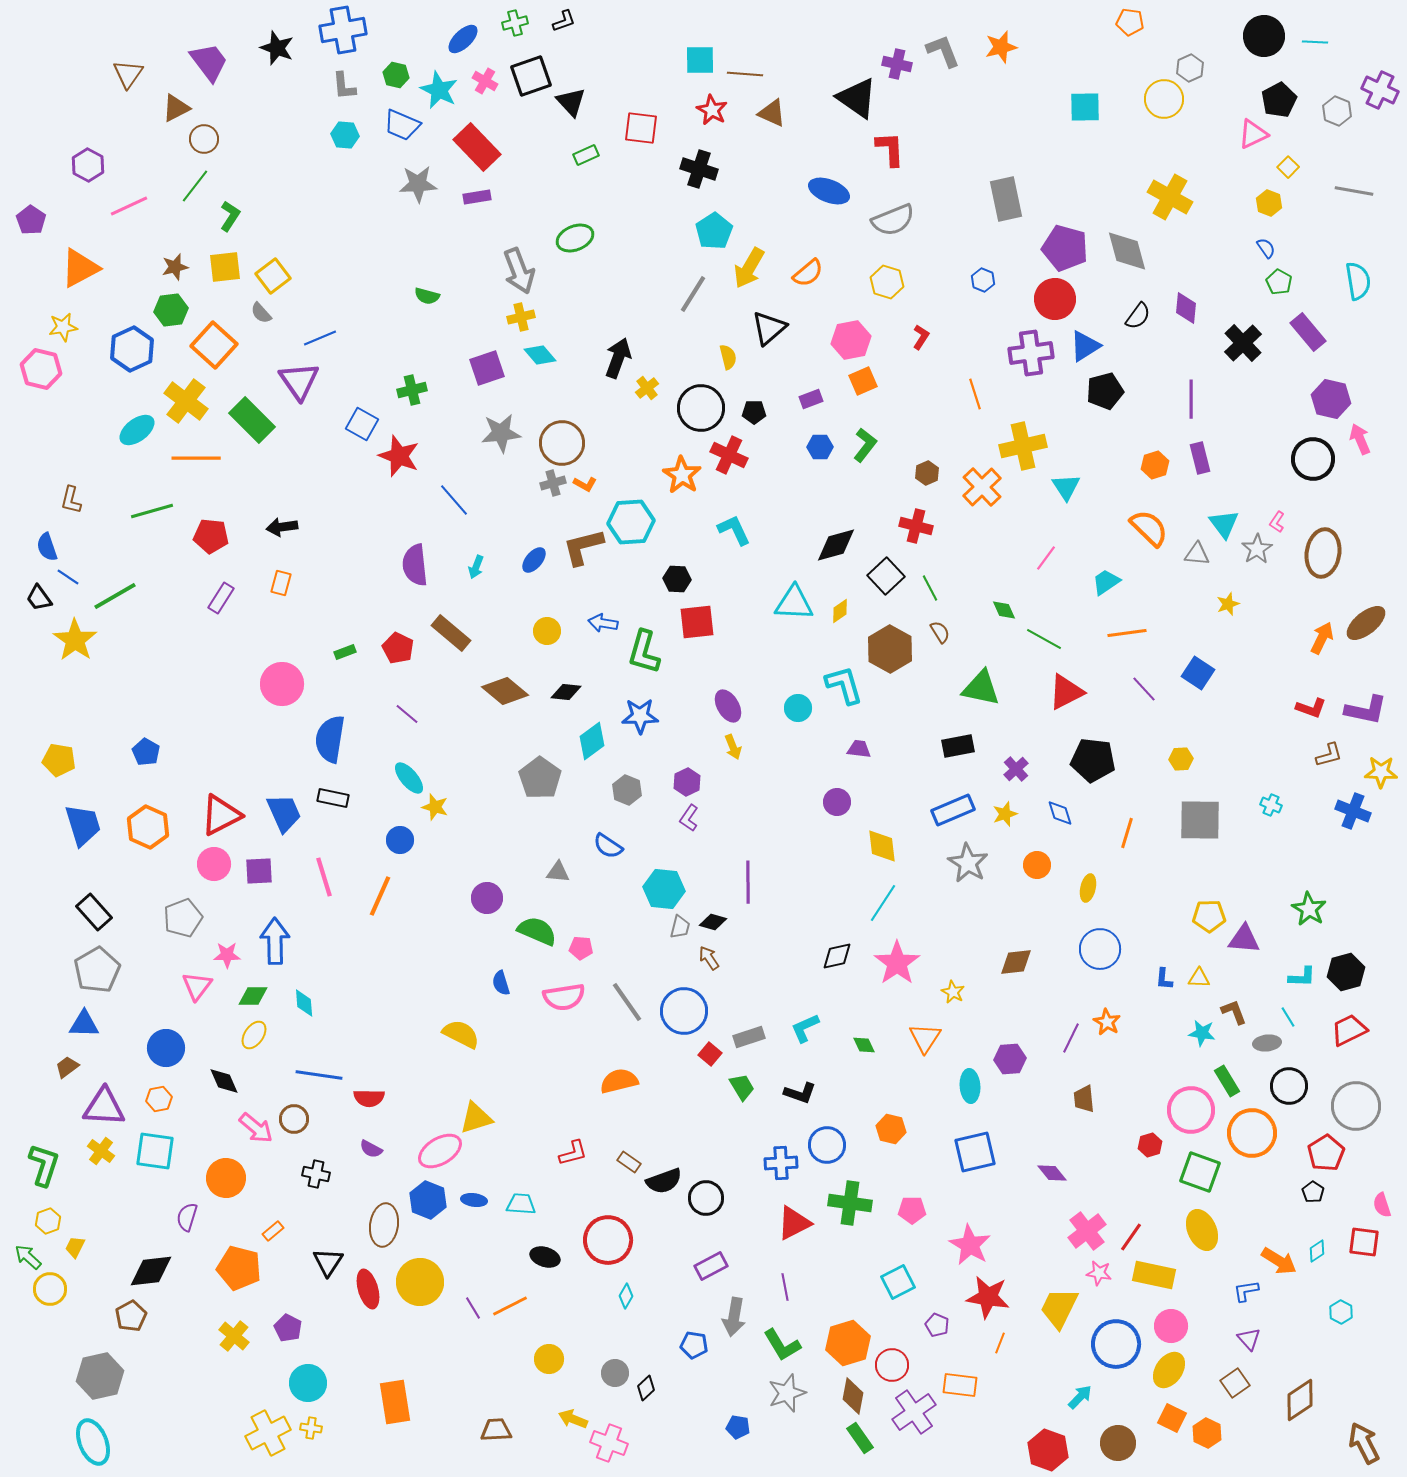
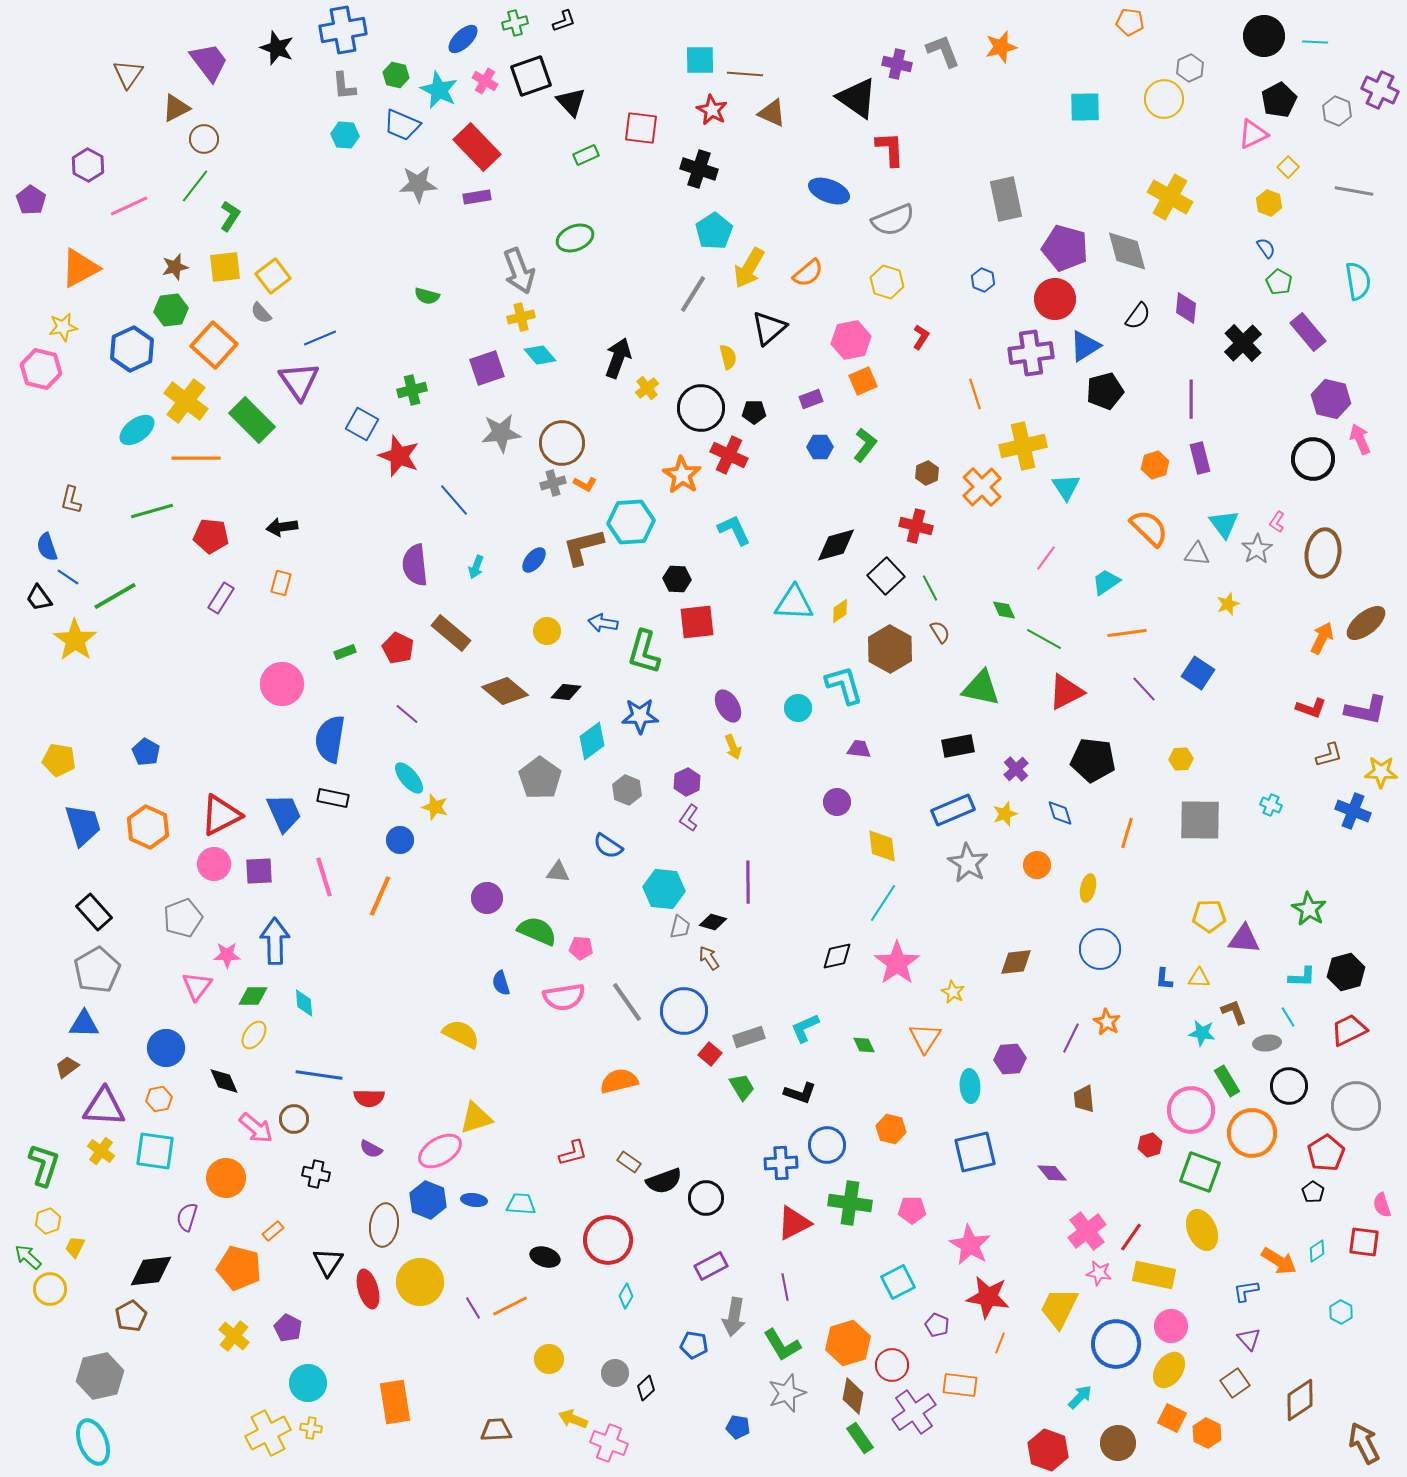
purple pentagon at (31, 220): moved 20 px up
